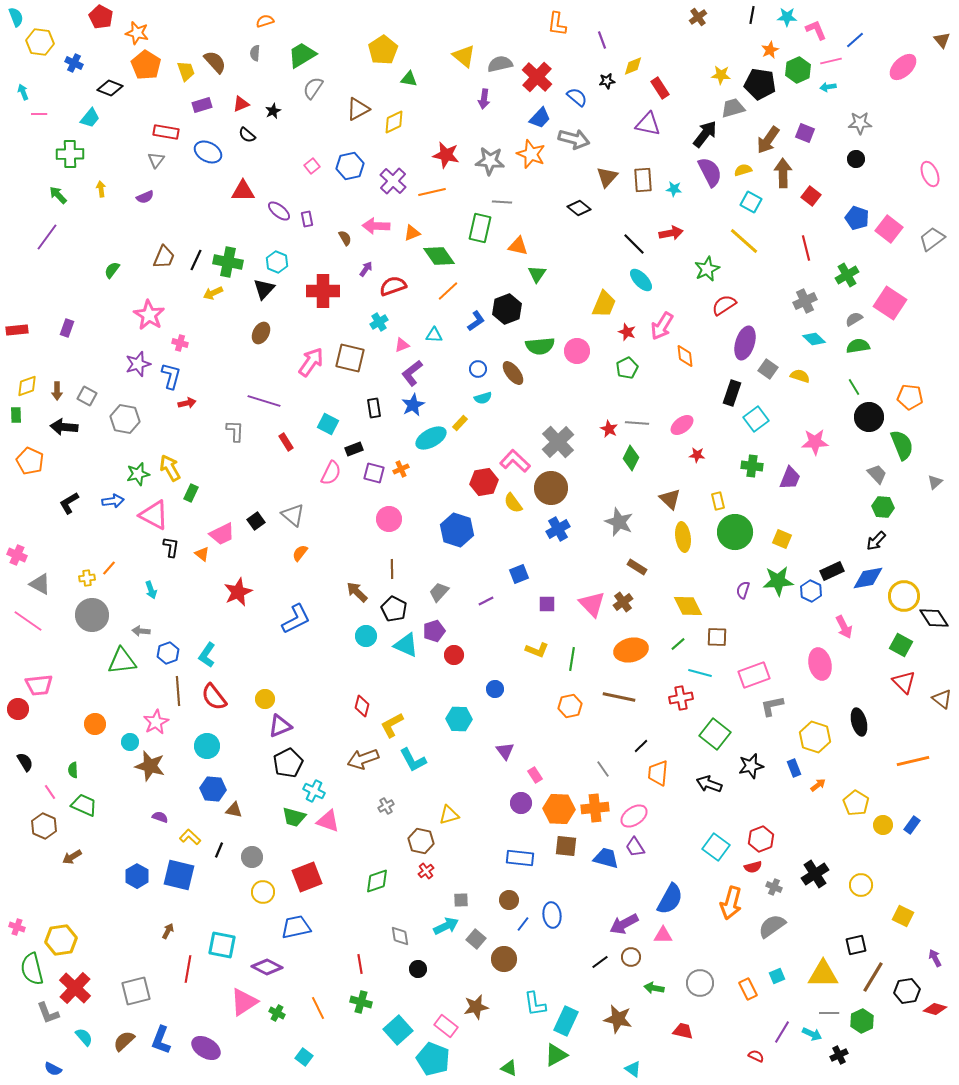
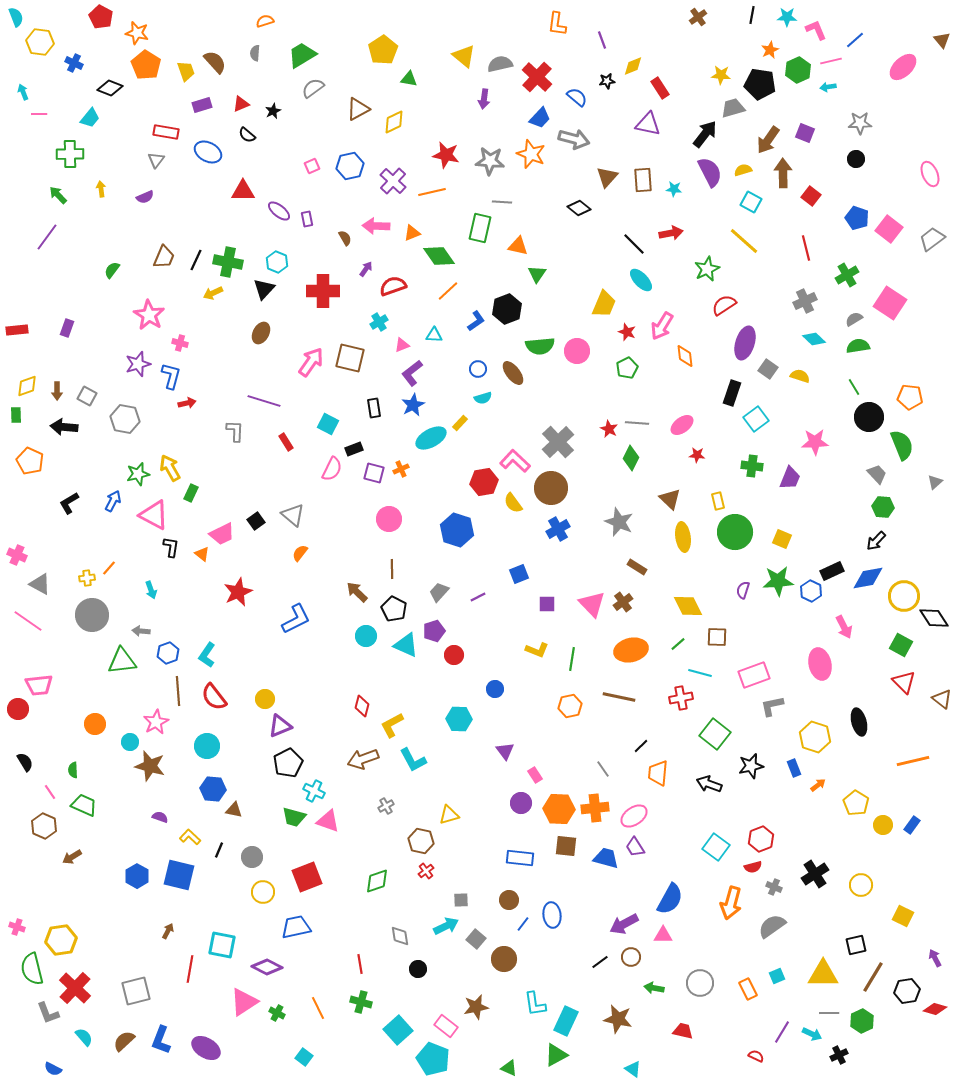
gray semicircle at (313, 88): rotated 20 degrees clockwise
pink square at (312, 166): rotated 14 degrees clockwise
pink semicircle at (331, 473): moved 1 px right, 4 px up
blue arrow at (113, 501): rotated 55 degrees counterclockwise
purple line at (486, 601): moved 8 px left, 4 px up
red line at (188, 969): moved 2 px right
